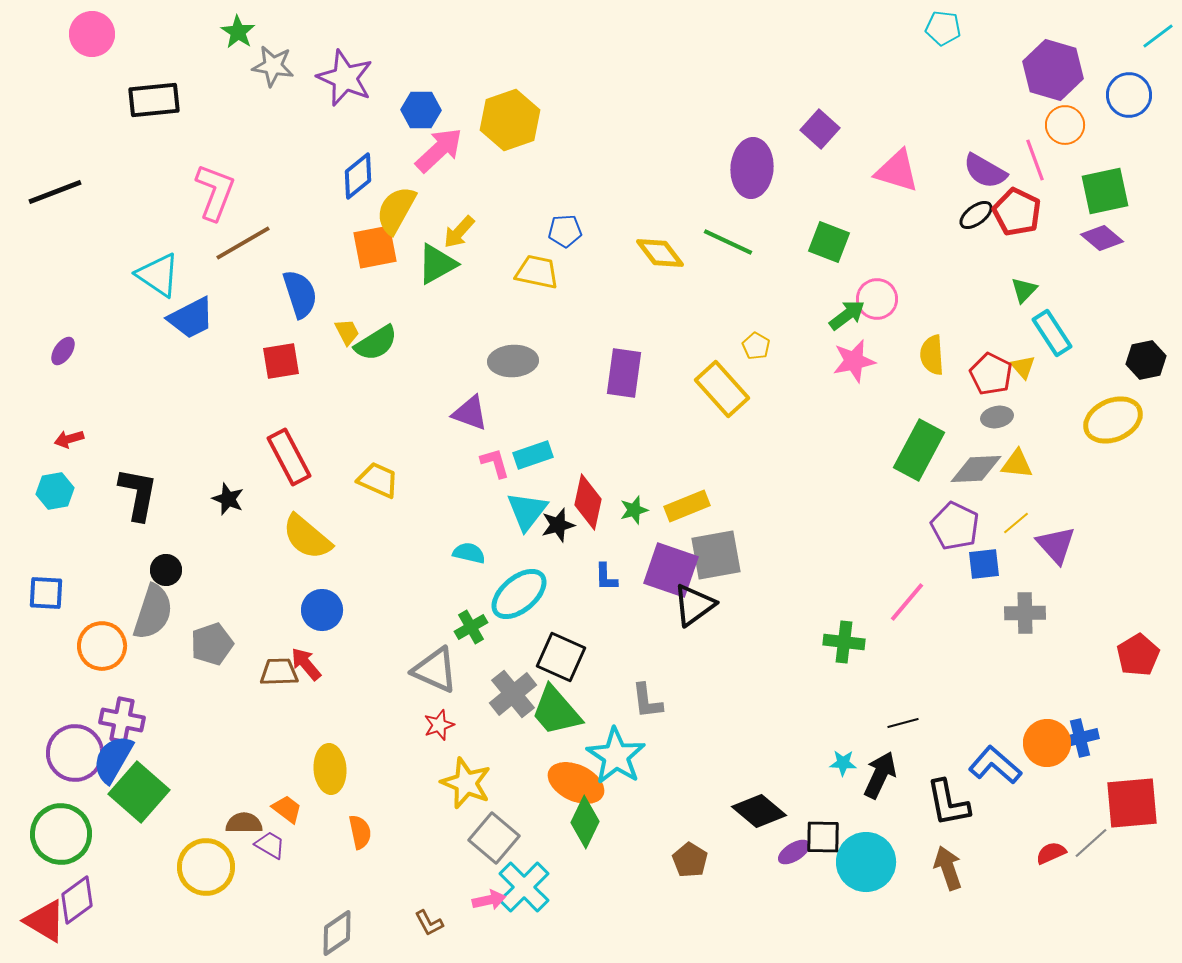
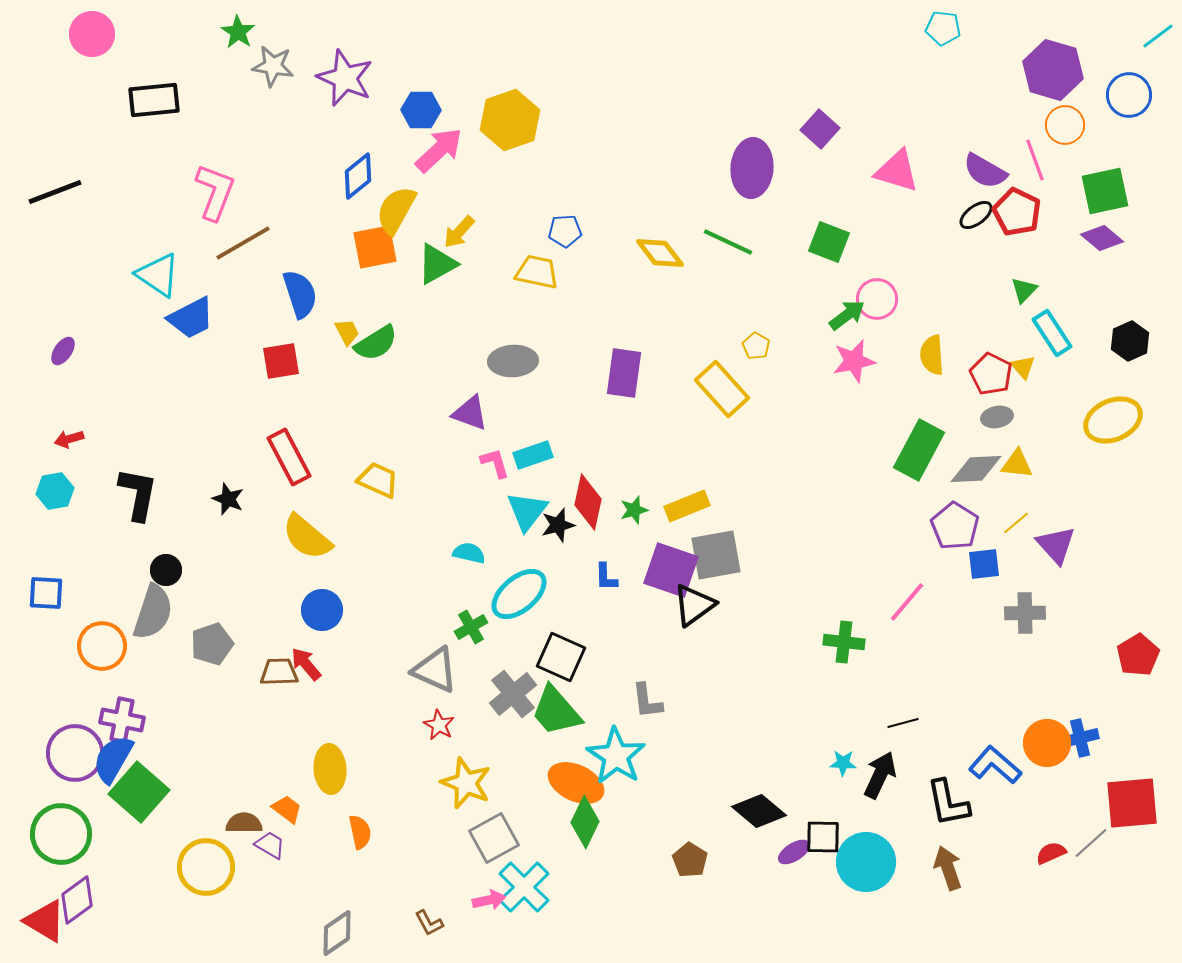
black hexagon at (1146, 360): moved 16 px left, 19 px up; rotated 12 degrees counterclockwise
purple pentagon at (955, 526): rotated 6 degrees clockwise
red star at (439, 725): rotated 24 degrees counterclockwise
gray square at (494, 838): rotated 21 degrees clockwise
